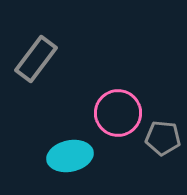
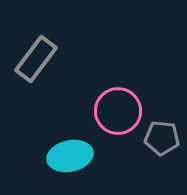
pink circle: moved 2 px up
gray pentagon: moved 1 px left
